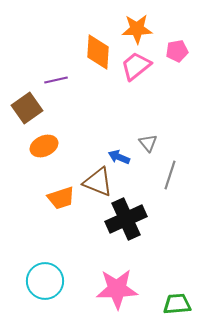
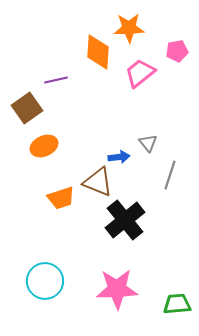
orange star: moved 8 px left, 1 px up
pink trapezoid: moved 4 px right, 7 px down
blue arrow: rotated 150 degrees clockwise
black cross: moved 1 px left, 1 px down; rotated 15 degrees counterclockwise
